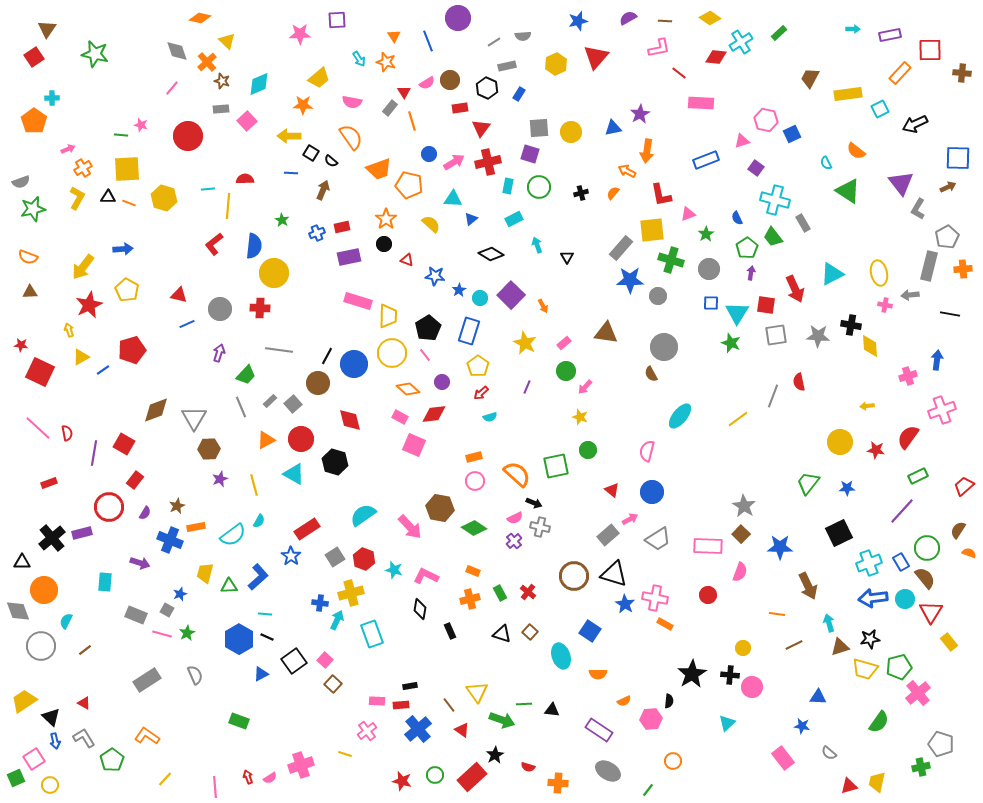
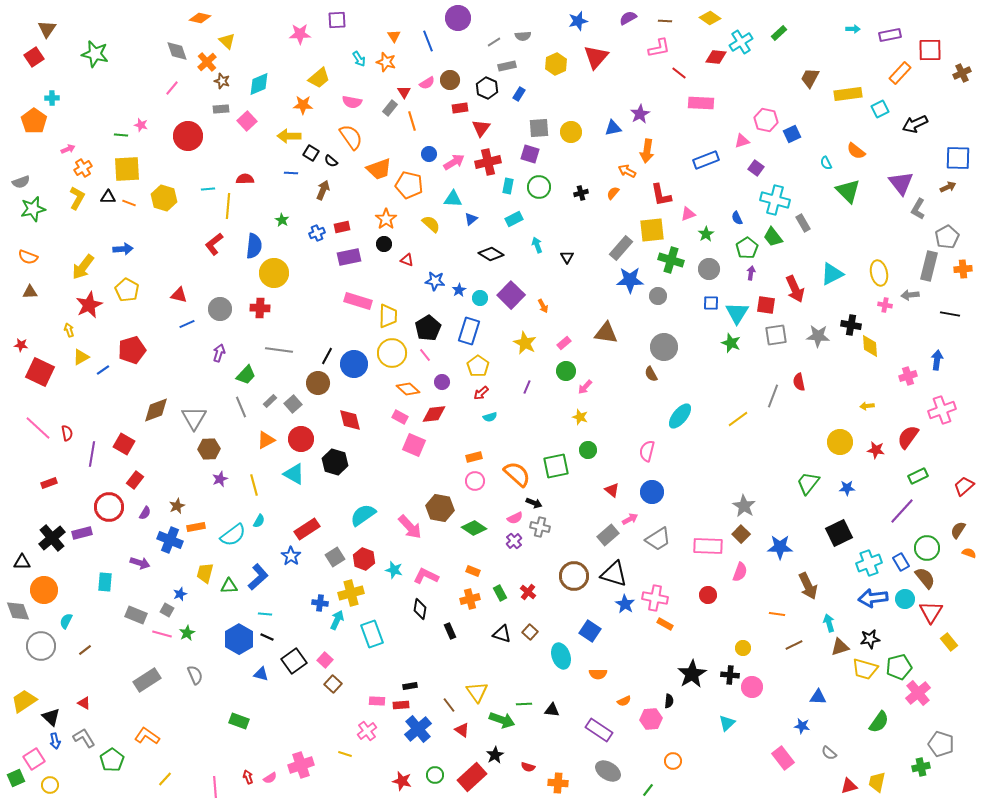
brown cross at (962, 73): rotated 30 degrees counterclockwise
green triangle at (848, 191): rotated 12 degrees clockwise
blue star at (435, 276): moved 5 px down
purple line at (94, 453): moved 2 px left, 1 px down
blue triangle at (261, 674): rotated 42 degrees clockwise
